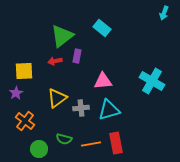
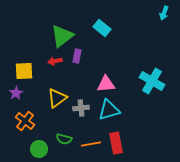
pink triangle: moved 3 px right, 3 px down
